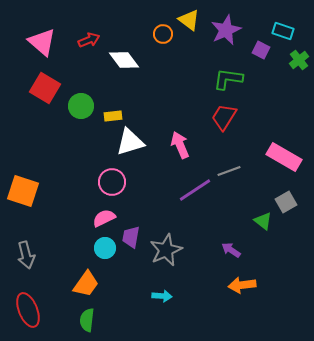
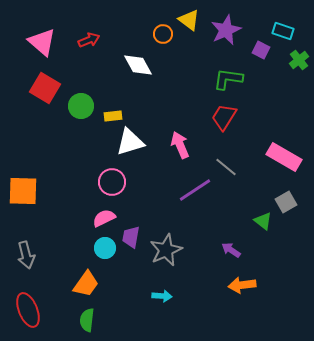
white diamond: moved 14 px right, 5 px down; rotated 8 degrees clockwise
gray line: moved 3 px left, 4 px up; rotated 60 degrees clockwise
orange square: rotated 16 degrees counterclockwise
